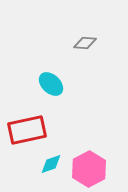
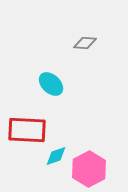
red rectangle: rotated 15 degrees clockwise
cyan diamond: moved 5 px right, 8 px up
